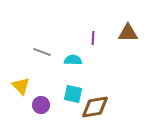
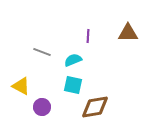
purple line: moved 5 px left, 2 px up
cyan semicircle: rotated 24 degrees counterclockwise
yellow triangle: rotated 18 degrees counterclockwise
cyan square: moved 9 px up
purple circle: moved 1 px right, 2 px down
